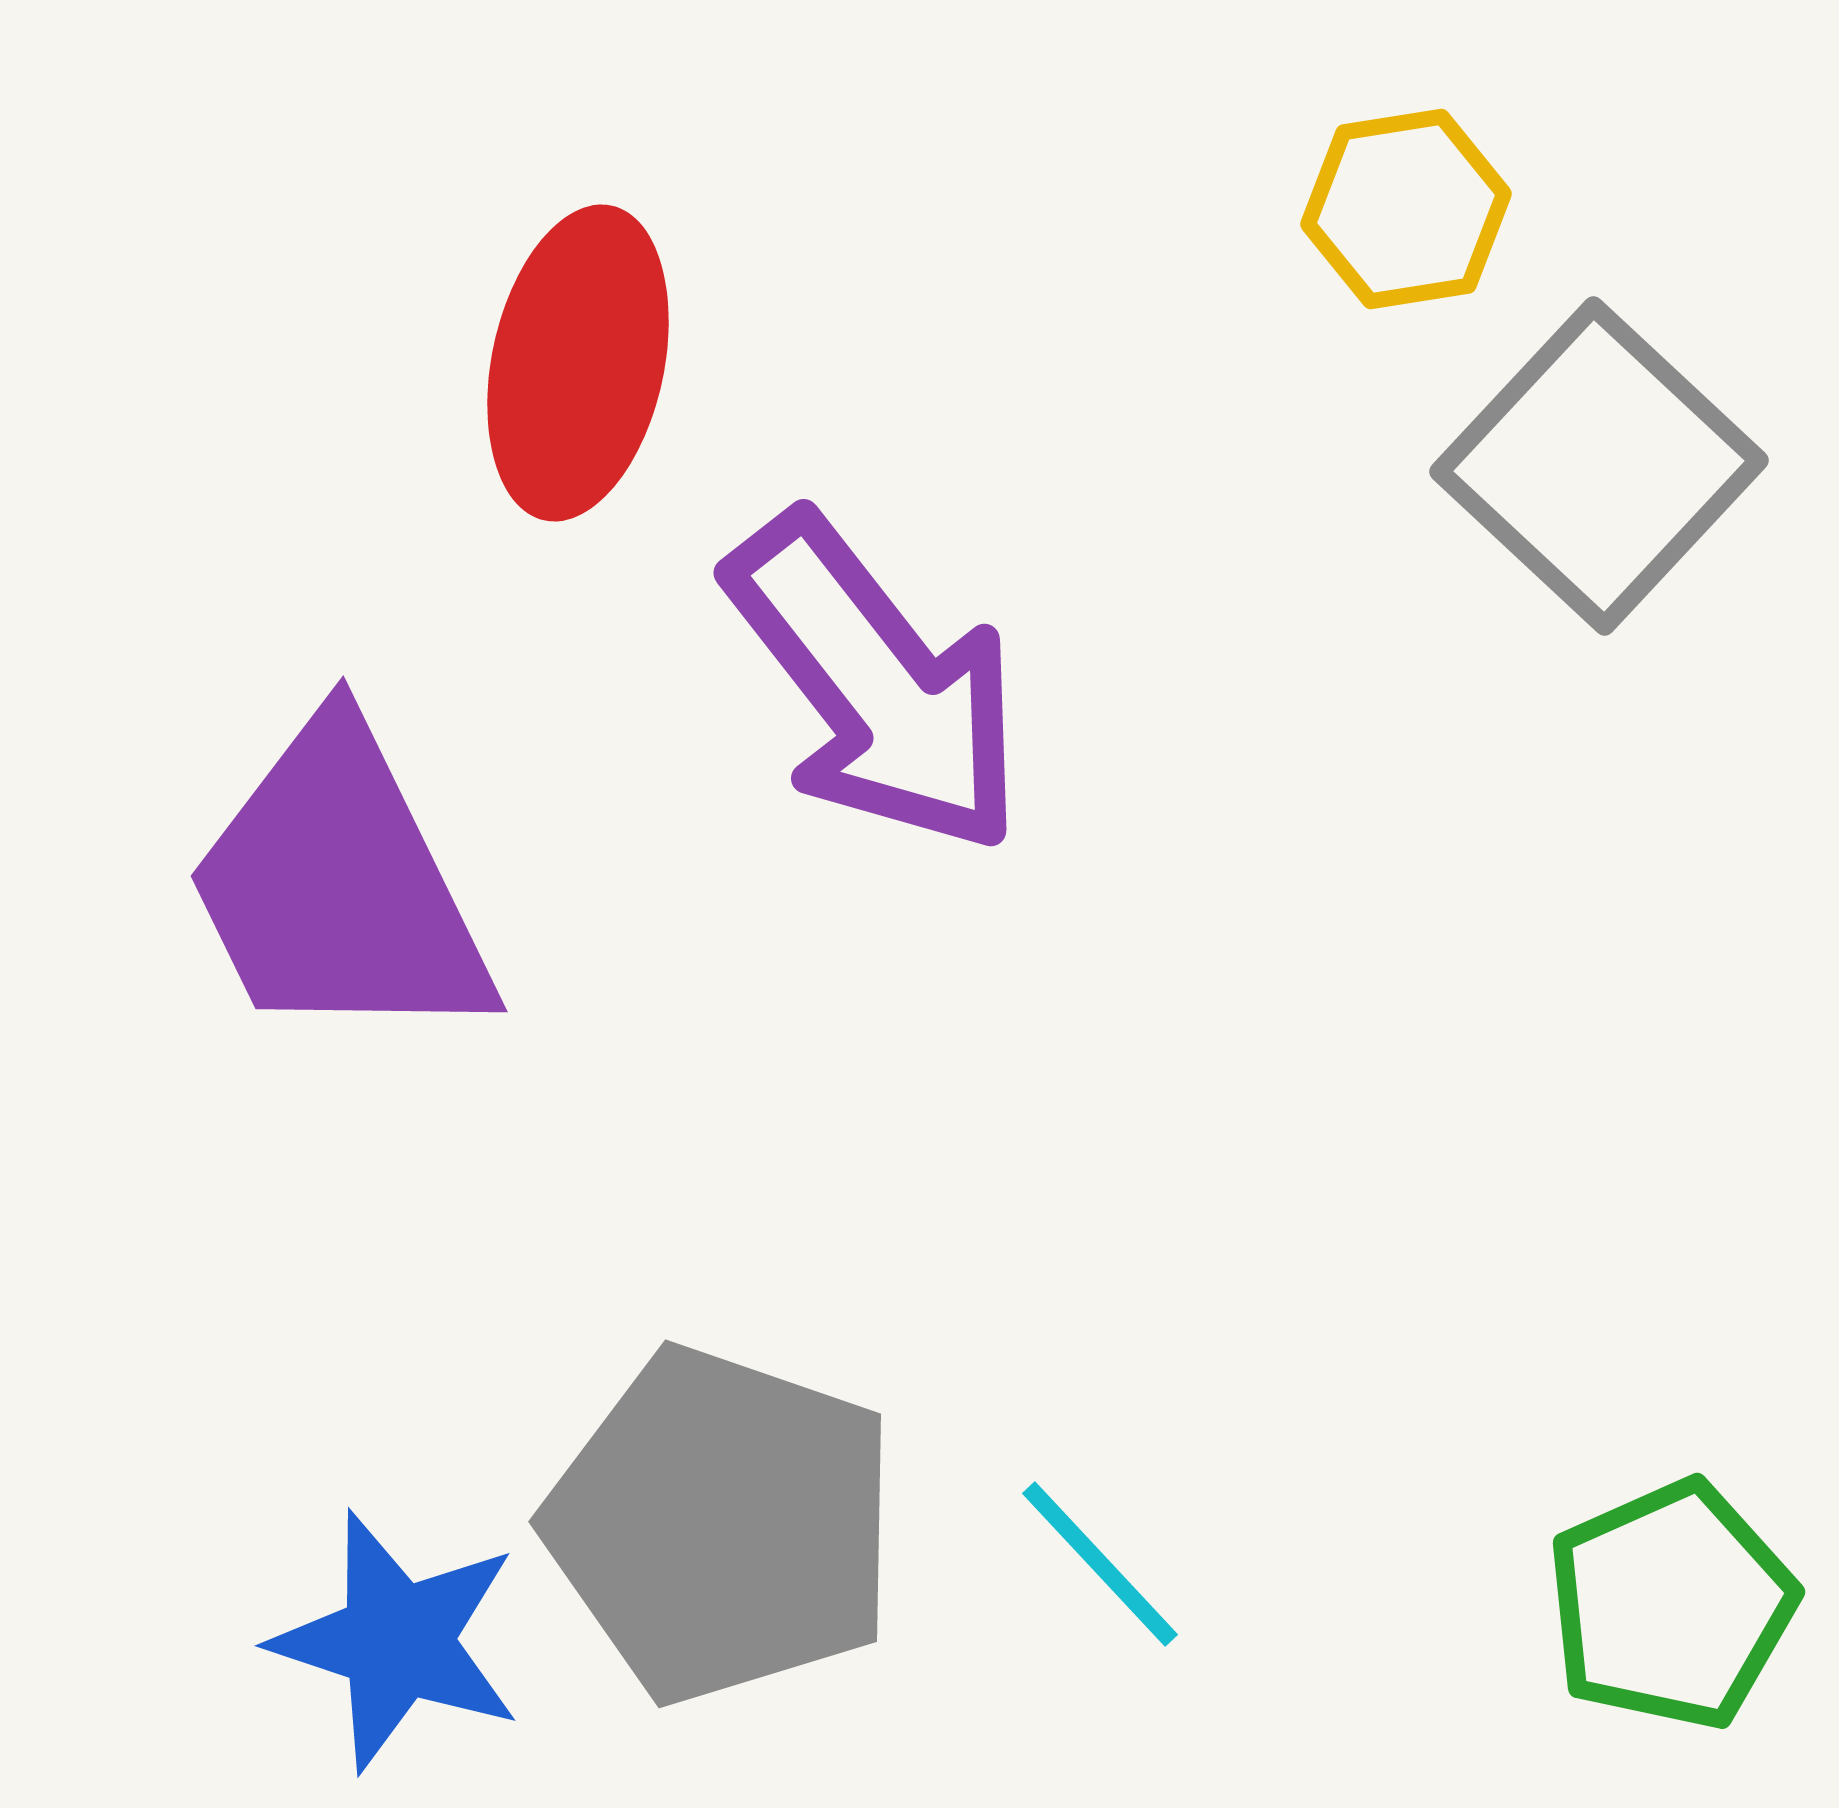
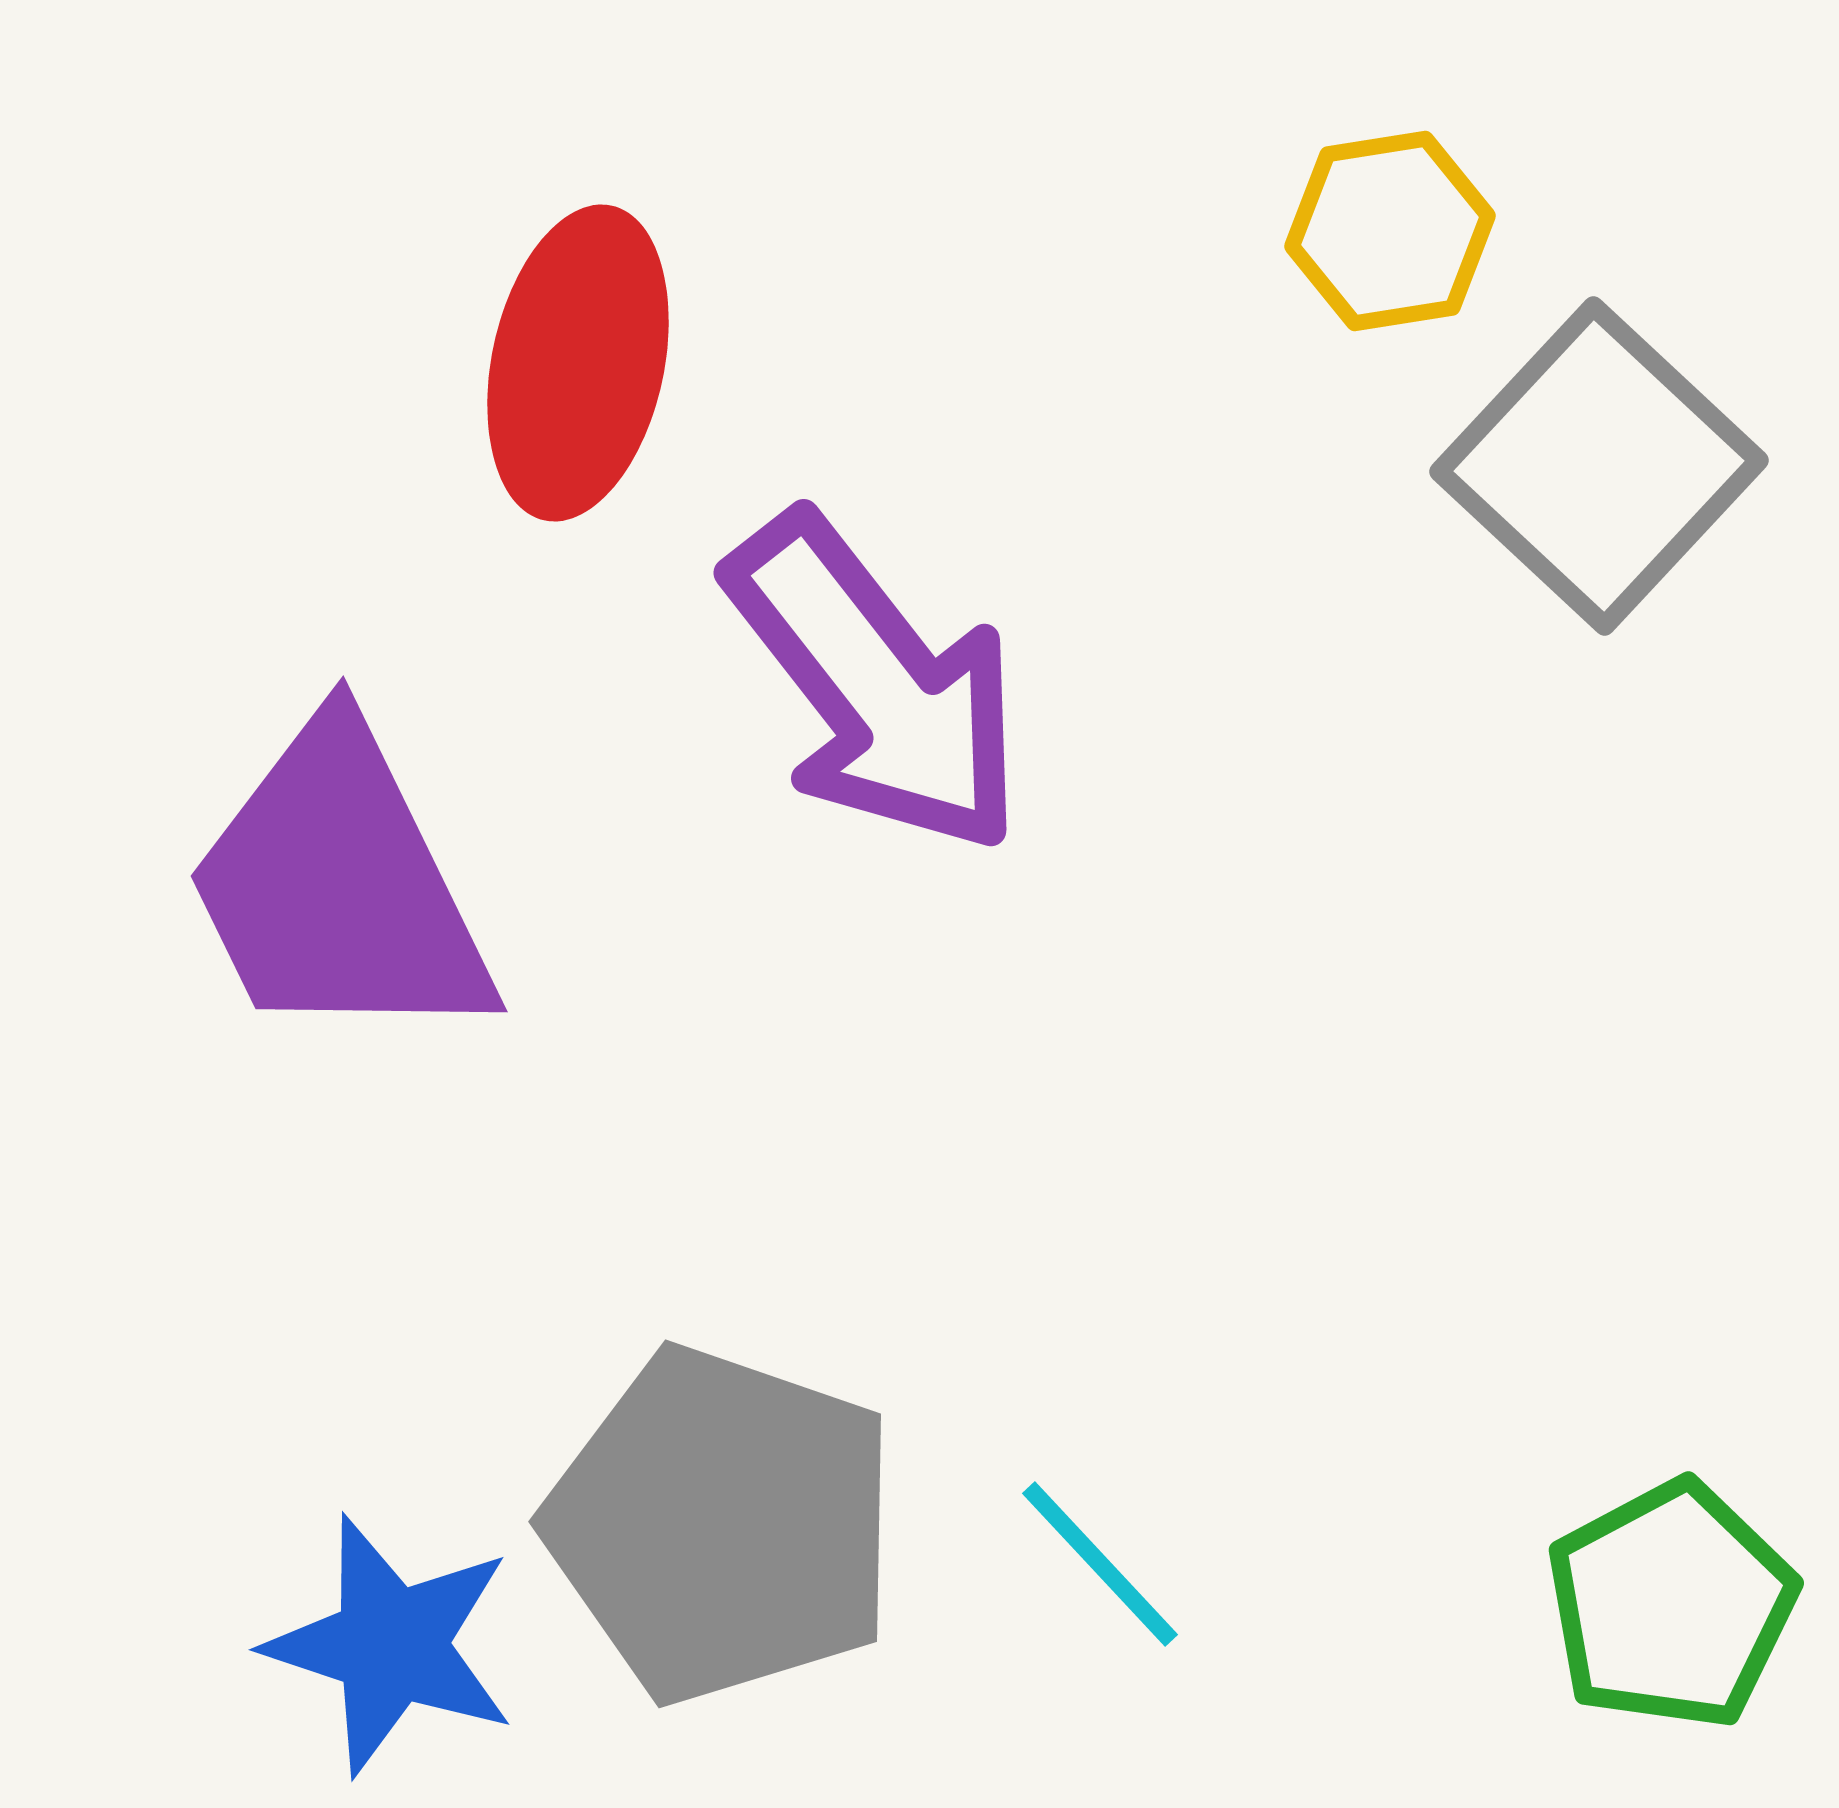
yellow hexagon: moved 16 px left, 22 px down
green pentagon: rotated 4 degrees counterclockwise
blue star: moved 6 px left, 4 px down
